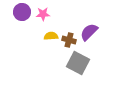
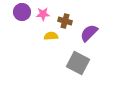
purple semicircle: moved 1 px down
brown cross: moved 4 px left, 19 px up
